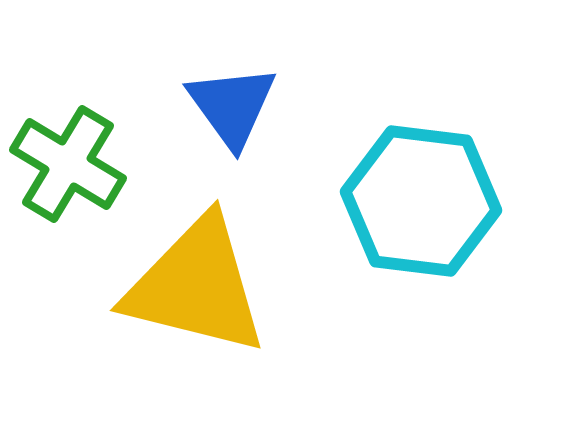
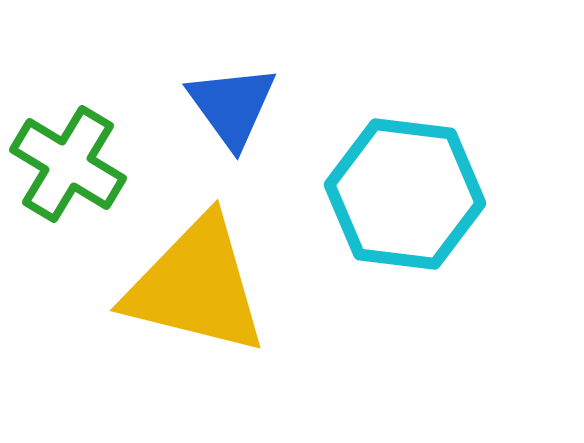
cyan hexagon: moved 16 px left, 7 px up
